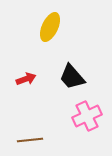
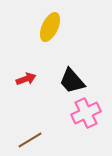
black trapezoid: moved 4 px down
pink cross: moved 1 px left, 3 px up
brown line: rotated 25 degrees counterclockwise
